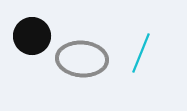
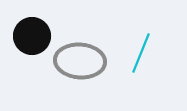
gray ellipse: moved 2 px left, 2 px down
